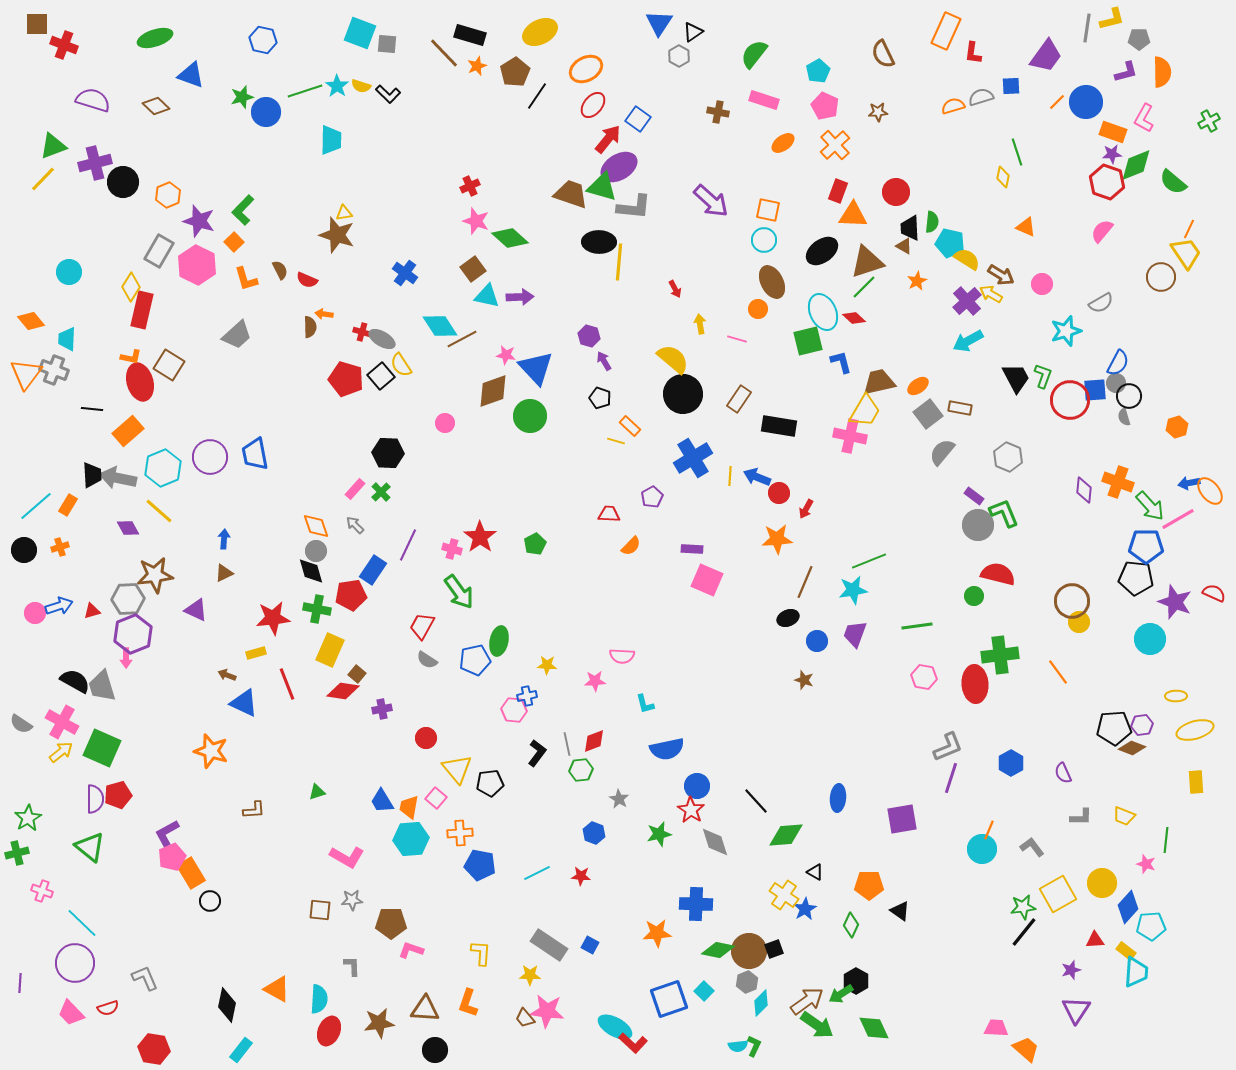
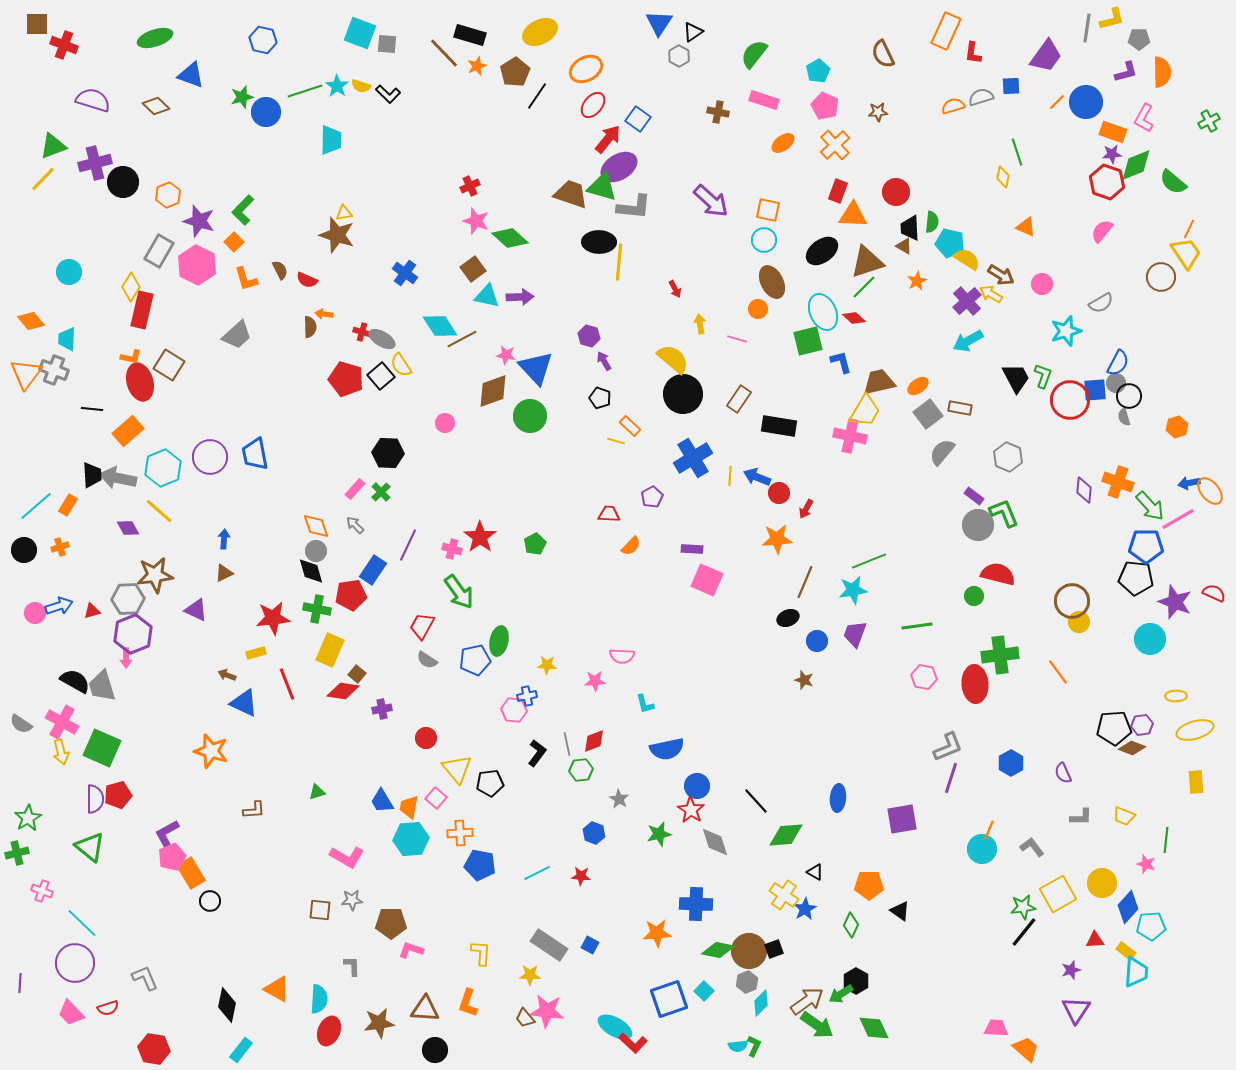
yellow arrow at (61, 752): rotated 115 degrees clockwise
